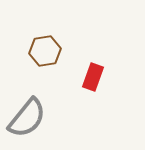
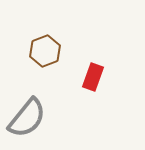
brown hexagon: rotated 12 degrees counterclockwise
